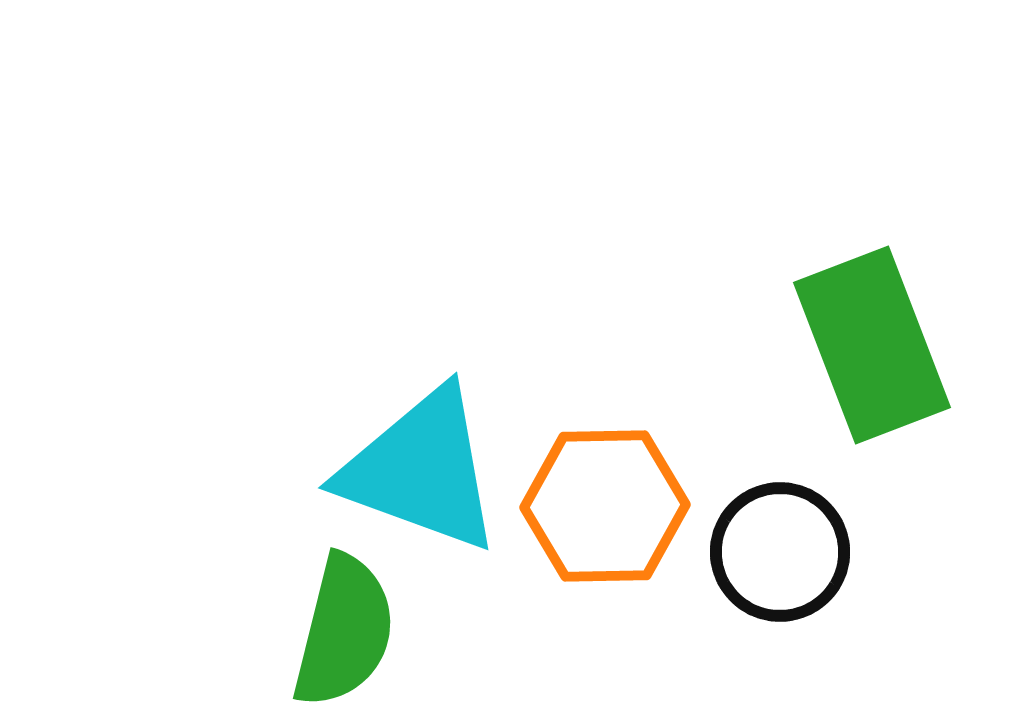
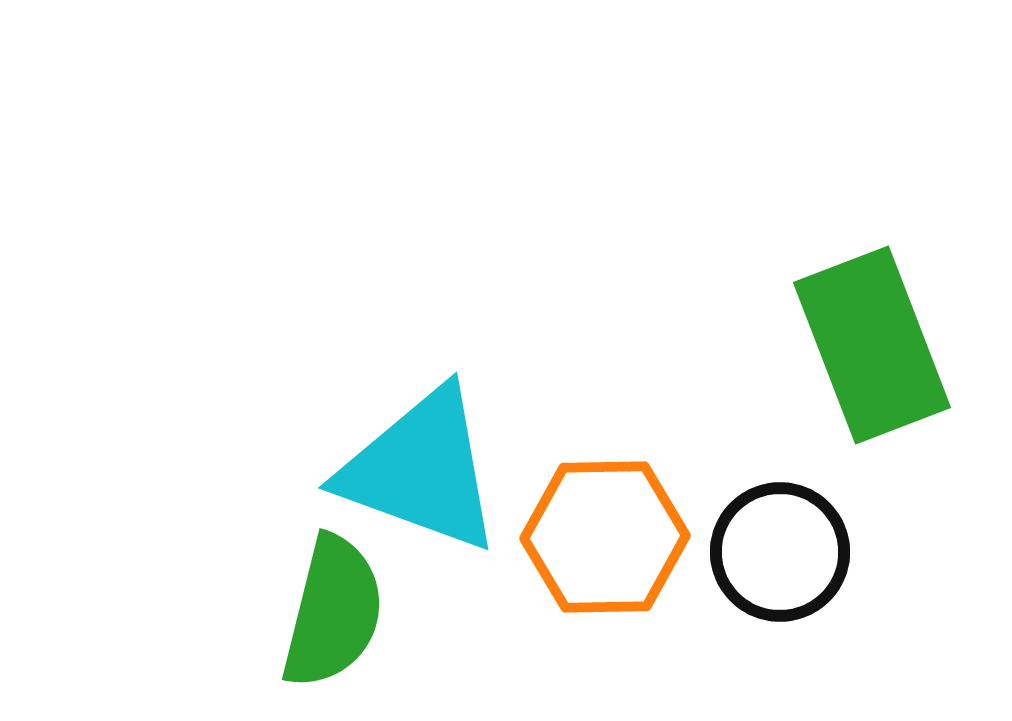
orange hexagon: moved 31 px down
green semicircle: moved 11 px left, 19 px up
